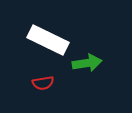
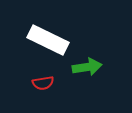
green arrow: moved 4 px down
